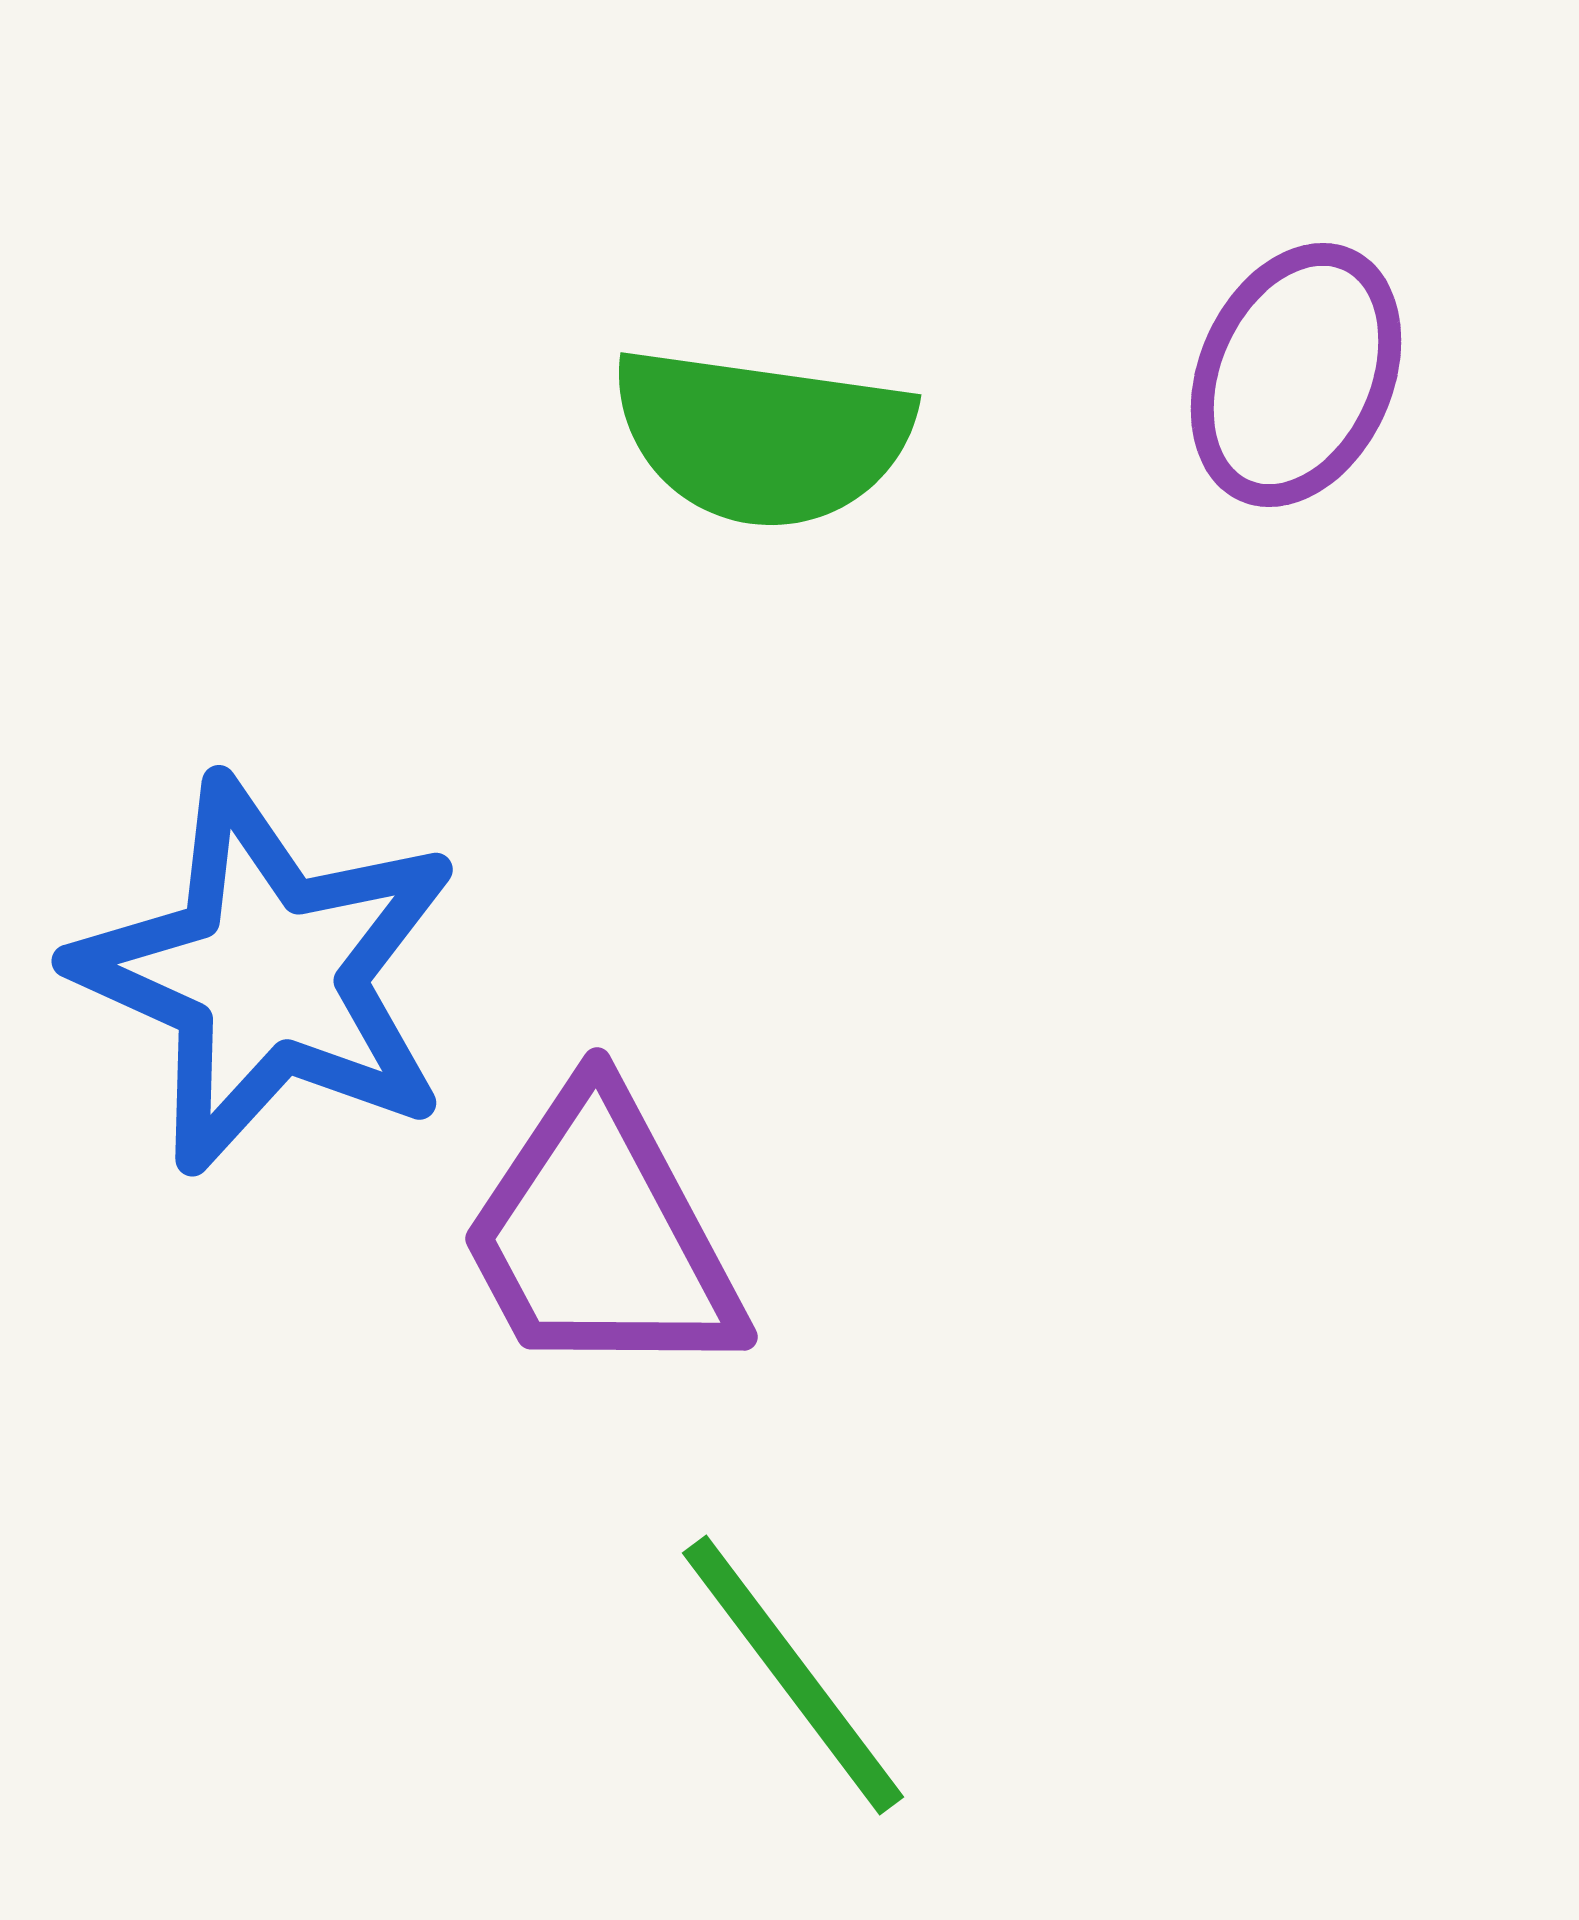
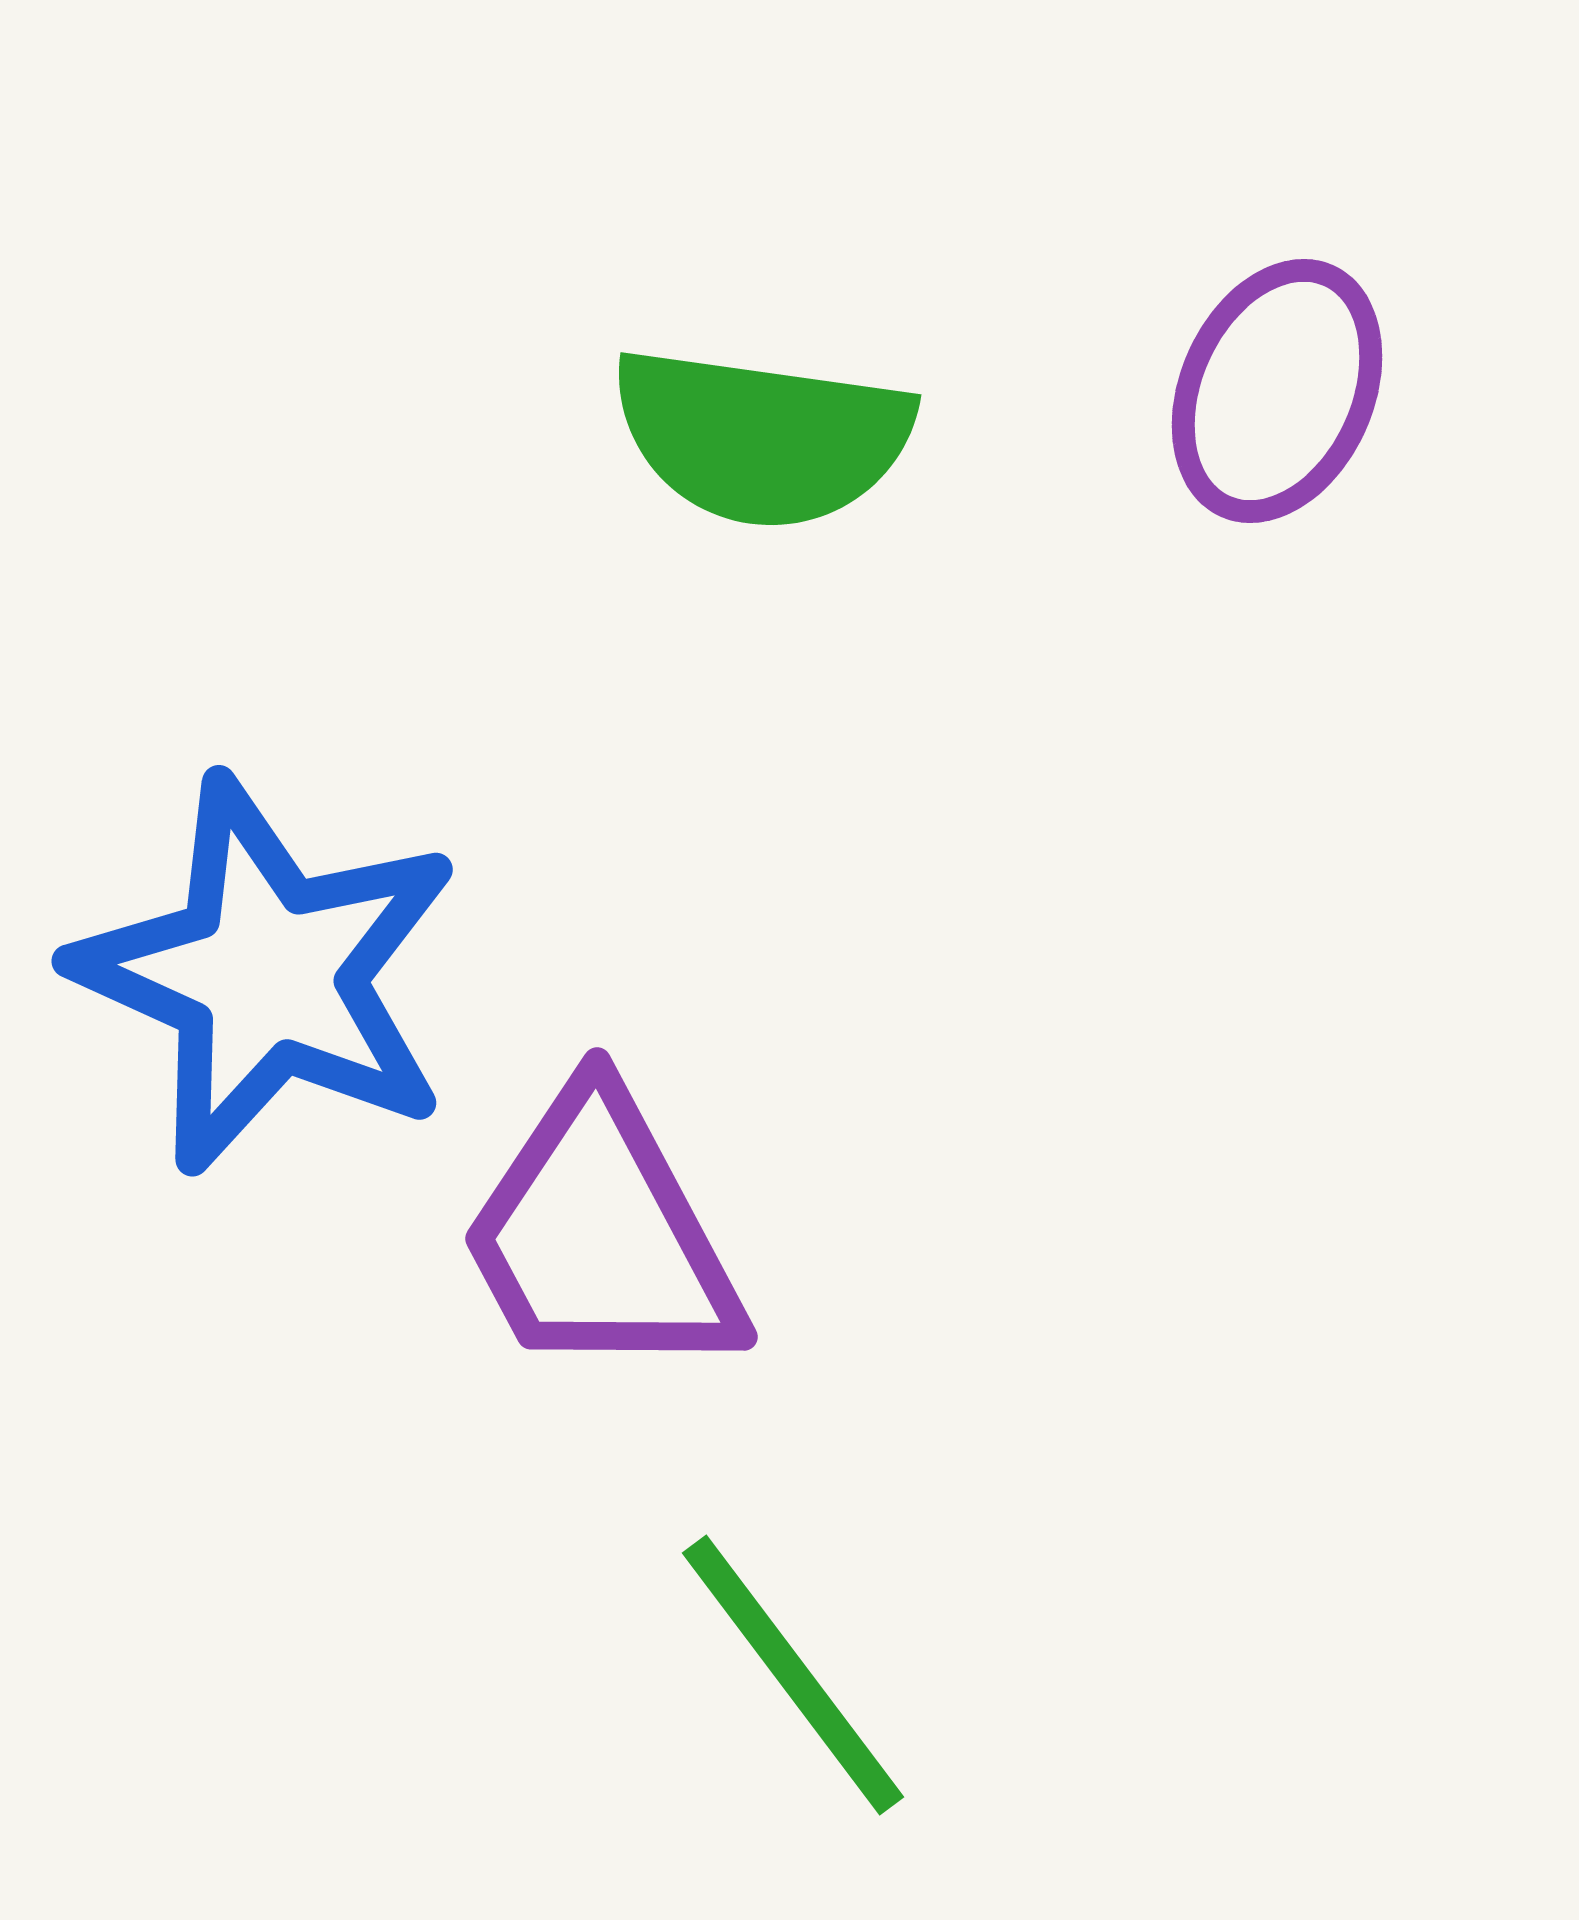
purple ellipse: moved 19 px left, 16 px down
